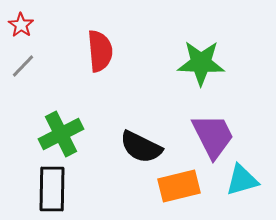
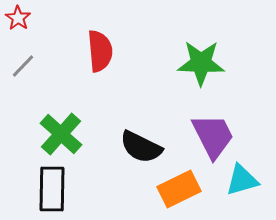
red star: moved 3 px left, 7 px up
green cross: rotated 21 degrees counterclockwise
orange rectangle: moved 3 px down; rotated 12 degrees counterclockwise
